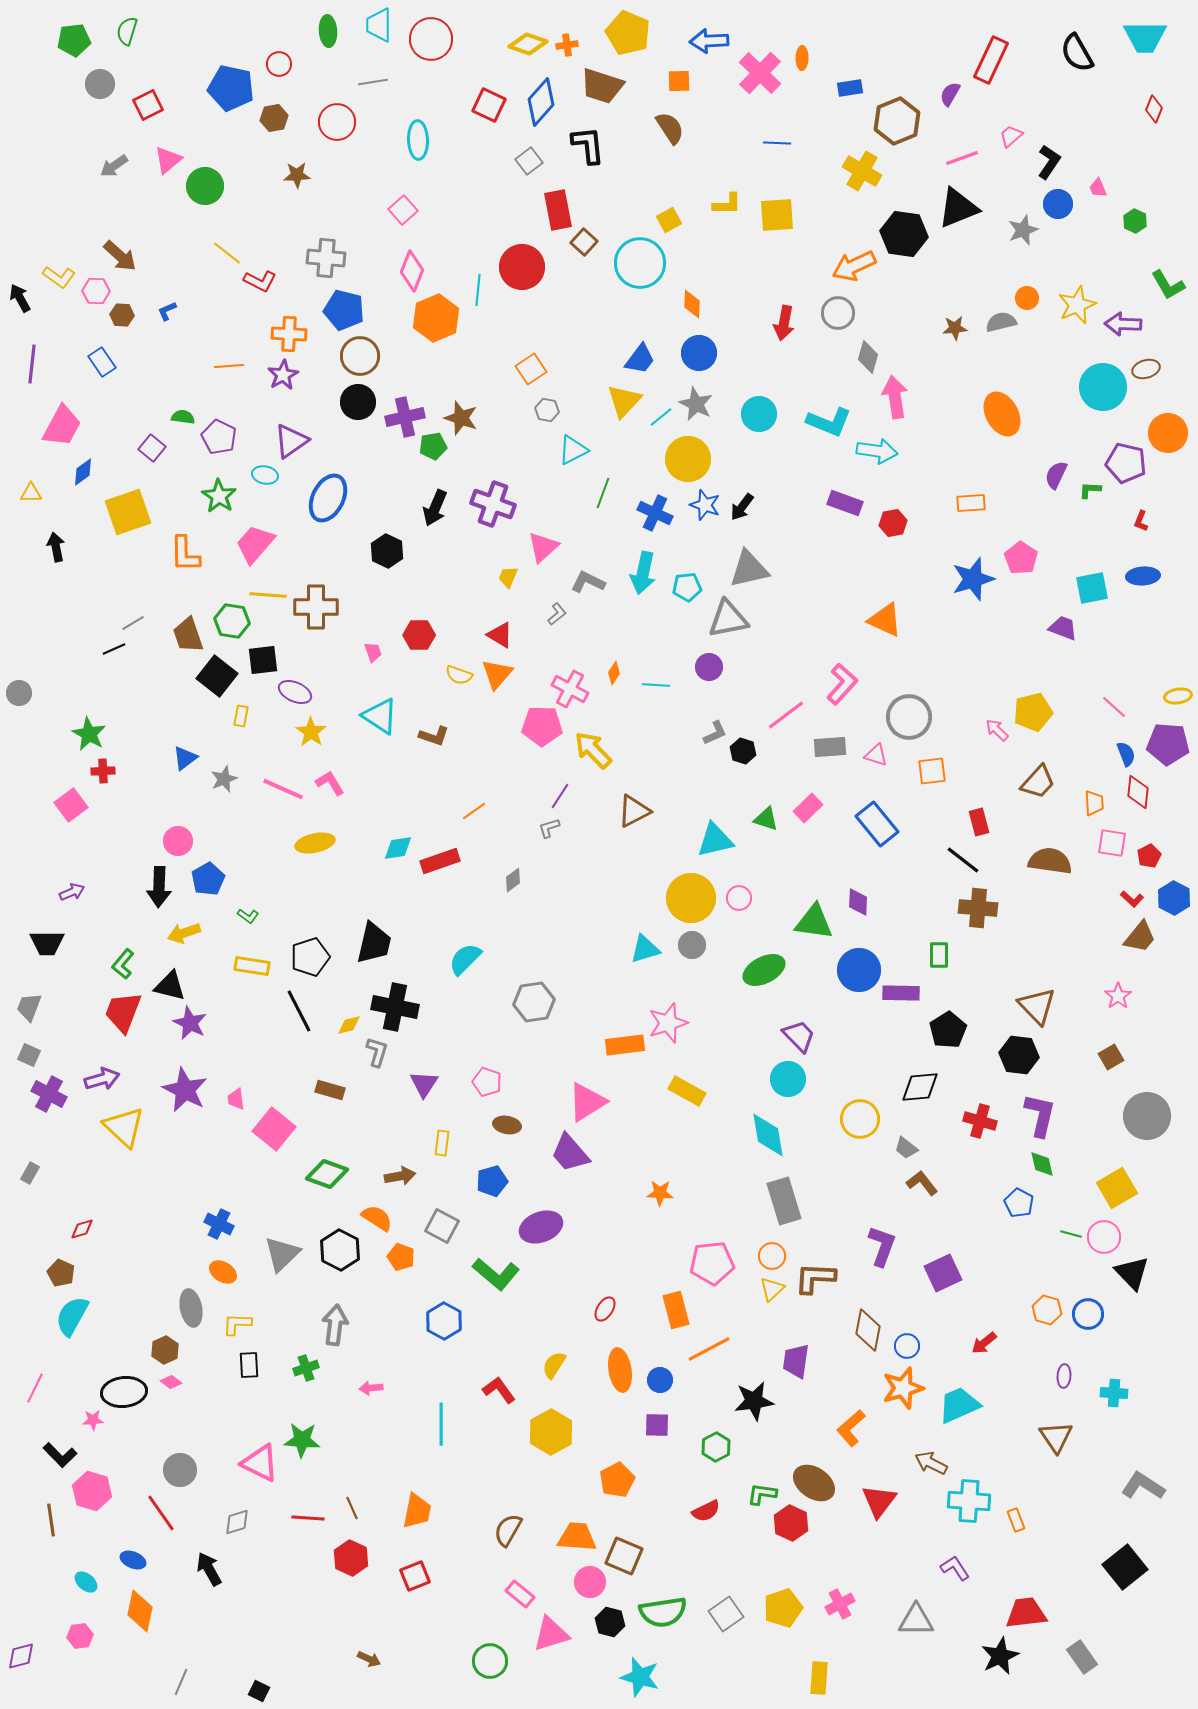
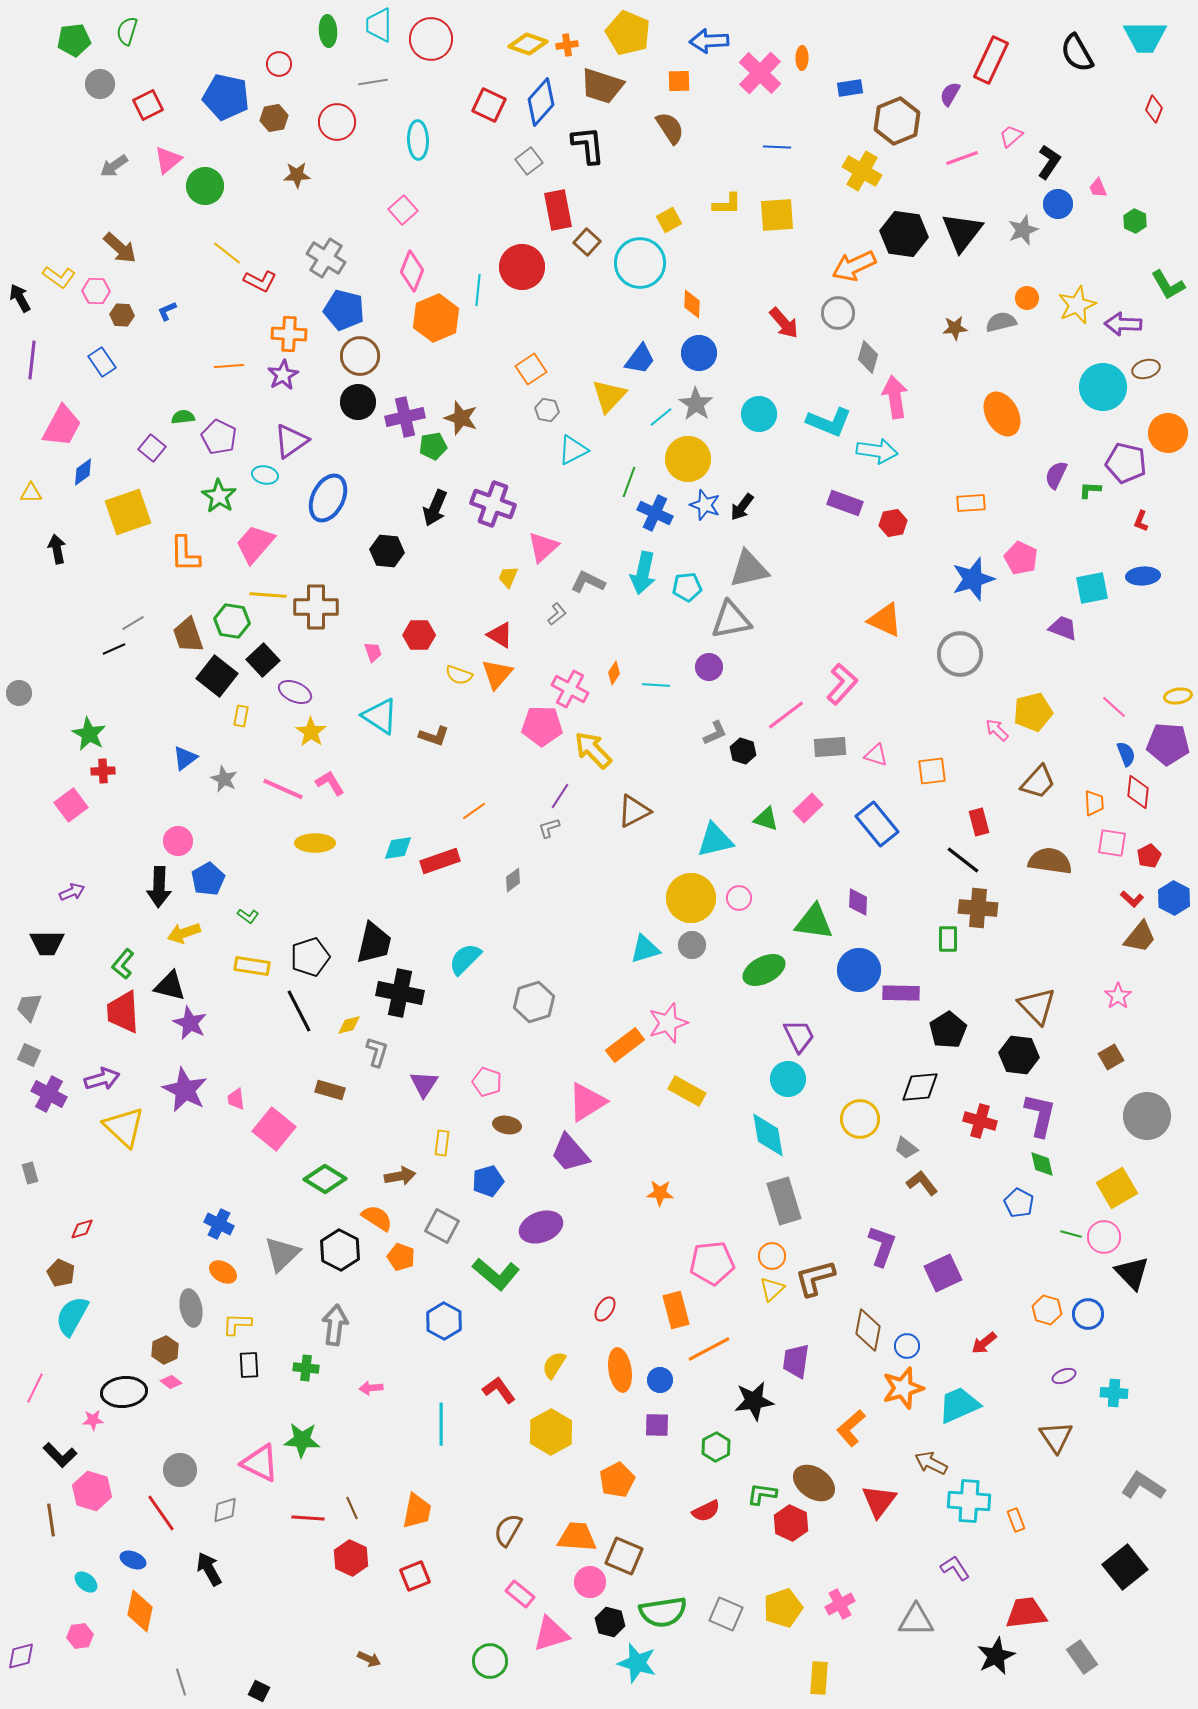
blue pentagon at (231, 88): moved 5 px left, 9 px down
blue line at (777, 143): moved 4 px down
black triangle at (958, 208): moved 4 px right, 24 px down; rotated 30 degrees counterclockwise
brown square at (584, 242): moved 3 px right
brown arrow at (120, 256): moved 8 px up
gray cross at (326, 258): rotated 27 degrees clockwise
red arrow at (784, 323): rotated 52 degrees counterclockwise
purple line at (32, 364): moved 4 px up
yellow triangle at (624, 401): moved 15 px left, 5 px up
gray star at (696, 404): rotated 8 degrees clockwise
green semicircle at (183, 417): rotated 15 degrees counterclockwise
green line at (603, 493): moved 26 px right, 11 px up
black arrow at (56, 547): moved 1 px right, 2 px down
black hexagon at (387, 551): rotated 20 degrees counterclockwise
pink pentagon at (1021, 558): rotated 8 degrees counterclockwise
gray triangle at (728, 619): moved 3 px right, 1 px down
black square at (263, 660): rotated 36 degrees counterclockwise
gray circle at (909, 717): moved 51 px right, 63 px up
gray star at (224, 779): rotated 24 degrees counterclockwise
yellow ellipse at (315, 843): rotated 12 degrees clockwise
green rectangle at (939, 955): moved 9 px right, 16 px up
gray hexagon at (534, 1002): rotated 9 degrees counterclockwise
black cross at (395, 1007): moved 5 px right, 14 px up
red trapezoid at (123, 1012): rotated 24 degrees counterclockwise
purple trapezoid at (799, 1036): rotated 18 degrees clockwise
orange rectangle at (625, 1045): rotated 30 degrees counterclockwise
gray rectangle at (30, 1173): rotated 45 degrees counterclockwise
green diamond at (327, 1174): moved 2 px left, 5 px down; rotated 12 degrees clockwise
blue pentagon at (492, 1181): moved 4 px left
brown L-shape at (815, 1278): rotated 18 degrees counterclockwise
green cross at (306, 1368): rotated 25 degrees clockwise
purple ellipse at (1064, 1376): rotated 65 degrees clockwise
gray diamond at (237, 1522): moved 12 px left, 12 px up
gray square at (726, 1614): rotated 32 degrees counterclockwise
black star at (1000, 1656): moved 4 px left
cyan star at (640, 1677): moved 3 px left, 14 px up
gray line at (181, 1682): rotated 40 degrees counterclockwise
